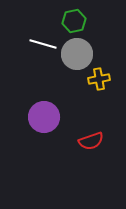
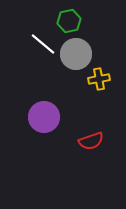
green hexagon: moved 5 px left
white line: rotated 24 degrees clockwise
gray circle: moved 1 px left
